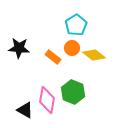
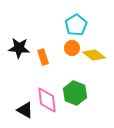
orange rectangle: moved 10 px left; rotated 35 degrees clockwise
green hexagon: moved 2 px right, 1 px down
pink diamond: rotated 16 degrees counterclockwise
